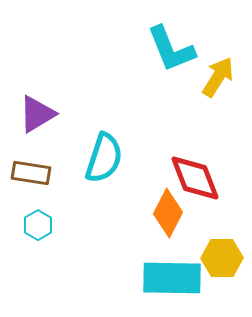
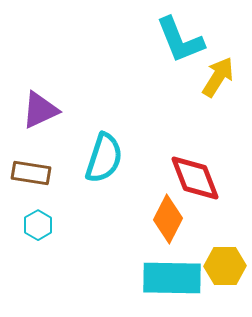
cyan L-shape: moved 9 px right, 9 px up
purple triangle: moved 3 px right, 4 px up; rotated 6 degrees clockwise
orange diamond: moved 6 px down
yellow hexagon: moved 3 px right, 8 px down
